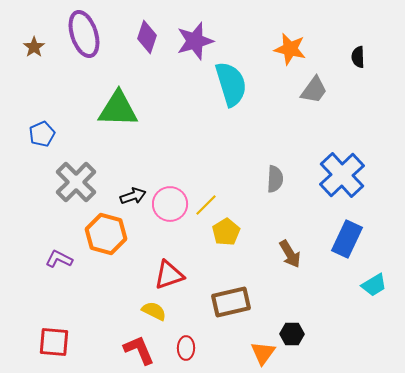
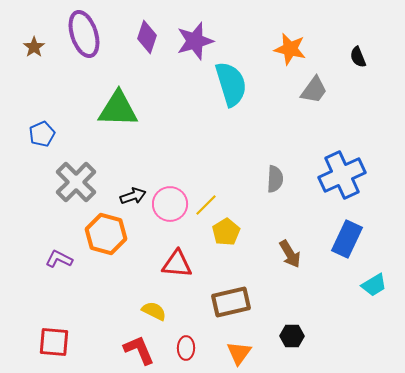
black semicircle: rotated 20 degrees counterclockwise
blue cross: rotated 18 degrees clockwise
red triangle: moved 8 px right, 11 px up; rotated 24 degrees clockwise
black hexagon: moved 2 px down
orange triangle: moved 24 px left
